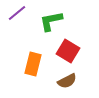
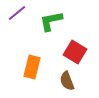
red square: moved 7 px right, 1 px down
orange rectangle: moved 1 px left, 3 px down
brown semicircle: rotated 96 degrees clockwise
